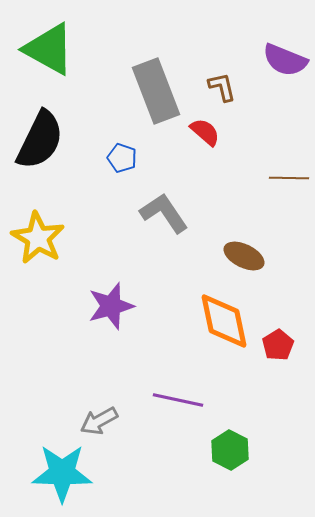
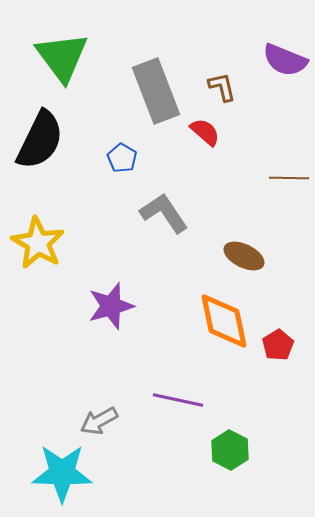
green triangle: moved 13 px right, 8 px down; rotated 24 degrees clockwise
blue pentagon: rotated 12 degrees clockwise
yellow star: moved 5 px down
